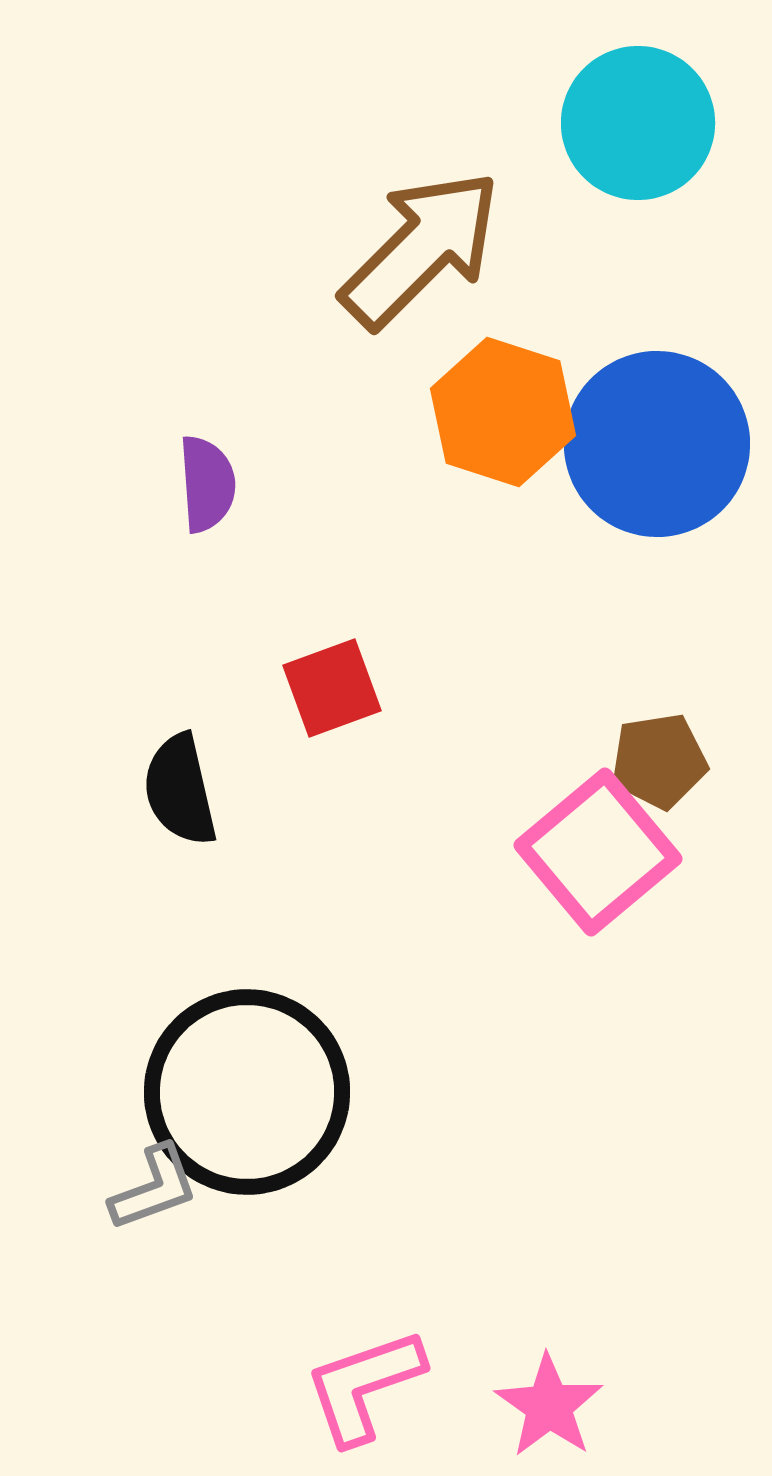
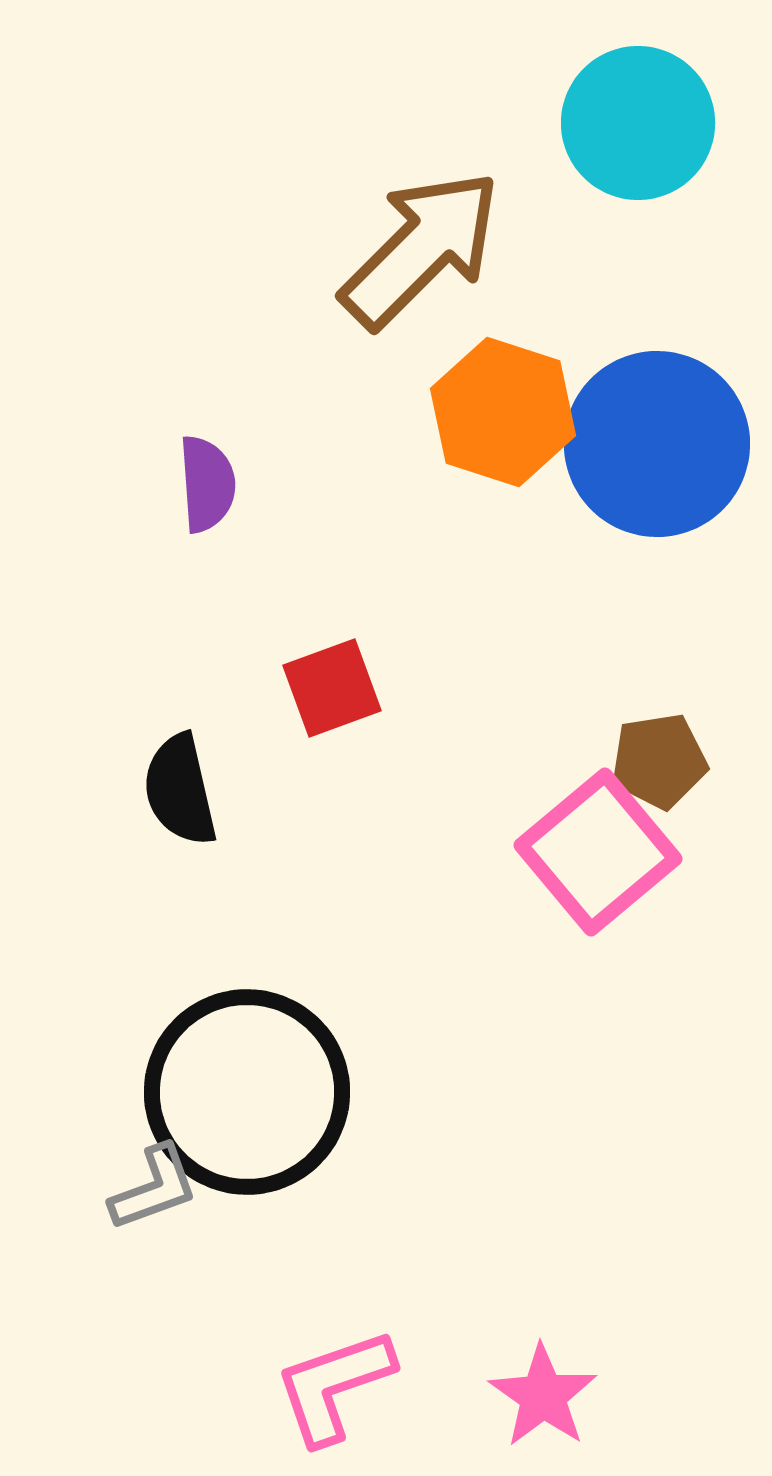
pink L-shape: moved 30 px left
pink star: moved 6 px left, 10 px up
